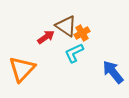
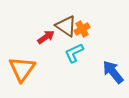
orange cross: moved 4 px up
orange triangle: rotated 8 degrees counterclockwise
